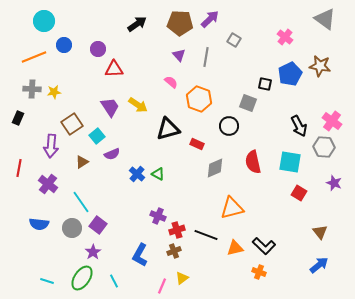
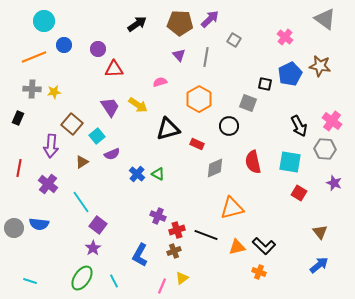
pink semicircle at (171, 82): moved 11 px left; rotated 56 degrees counterclockwise
orange hexagon at (199, 99): rotated 10 degrees clockwise
brown square at (72, 124): rotated 15 degrees counterclockwise
gray hexagon at (324, 147): moved 1 px right, 2 px down
gray circle at (72, 228): moved 58 px left
orange triangle at (235, 248): moved 2 px right, 1 px up
purple star at (93, 252): moved 4 px up
cyan line at (47, 281): moved 17 px left
